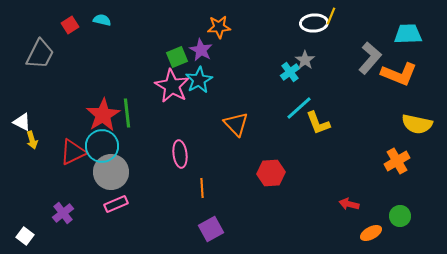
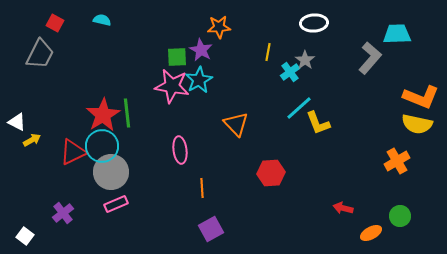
yellow line: moved 63 px left, 36 px down; rotated 12 degrees counterclockwise
red square: moved 15 px left, 2 px up; rotated 30 degrees counterclockwise
cyan trapezoid: moved 11 px left
green square: rotated 20 degrees clockwise
orange L-shape: moved 22 px right, 23 px down
pink star: rotated 20 degrees counterclockwise
white triangle: moved 5 px left
yellow arrow: rotated 102 degrees counterclockwise
pink ellipse: moved 4 px up
red arrow: moved 6 px left, 4 px down
